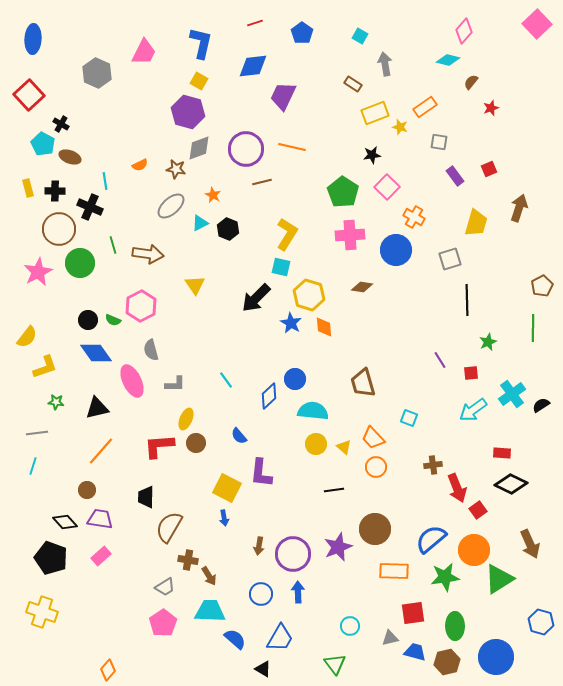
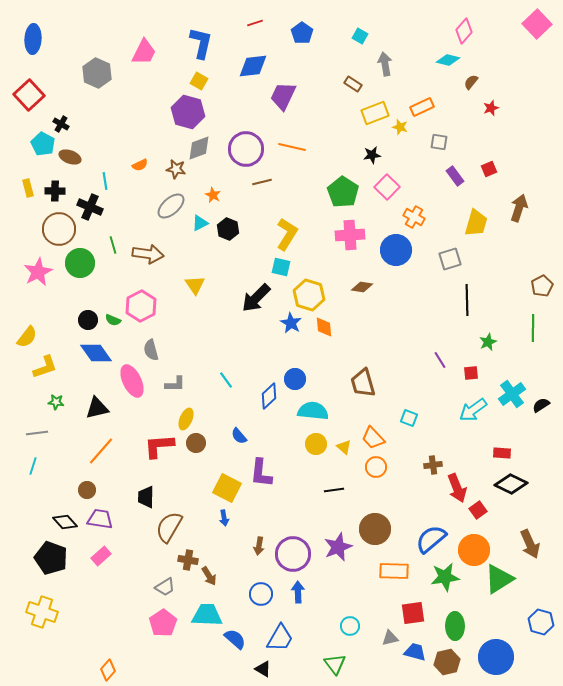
orange rectangle at (425, 107): moved 3 px left; rotated 10 degrees clockwise
cyan trapezoid at (210, 611): moved 3 px left, 4 px down
